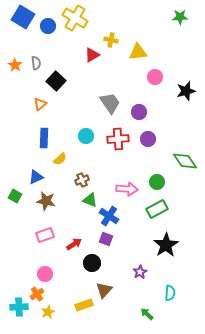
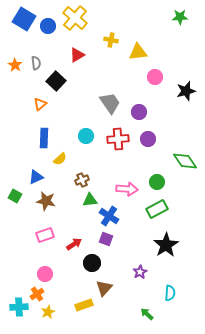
blue square at (23, 17): moved 1 px right, 2 px down
yellow cross at (75, 18): rotated 10 degrees clockwise
red triangle at (92, 55): moved 15 px left
green triangle at (90, 200): rotated 28 degrees counterclockwise
brown triangle at (104, 290): moved 2 px up
